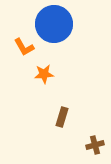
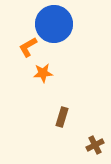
orange L-shape: moved 4 px right; rotated 90 degrees clockwise
orange star: moved 1 px left, 1 px up
brown cross: rotated 12 degrees counterclockwise
